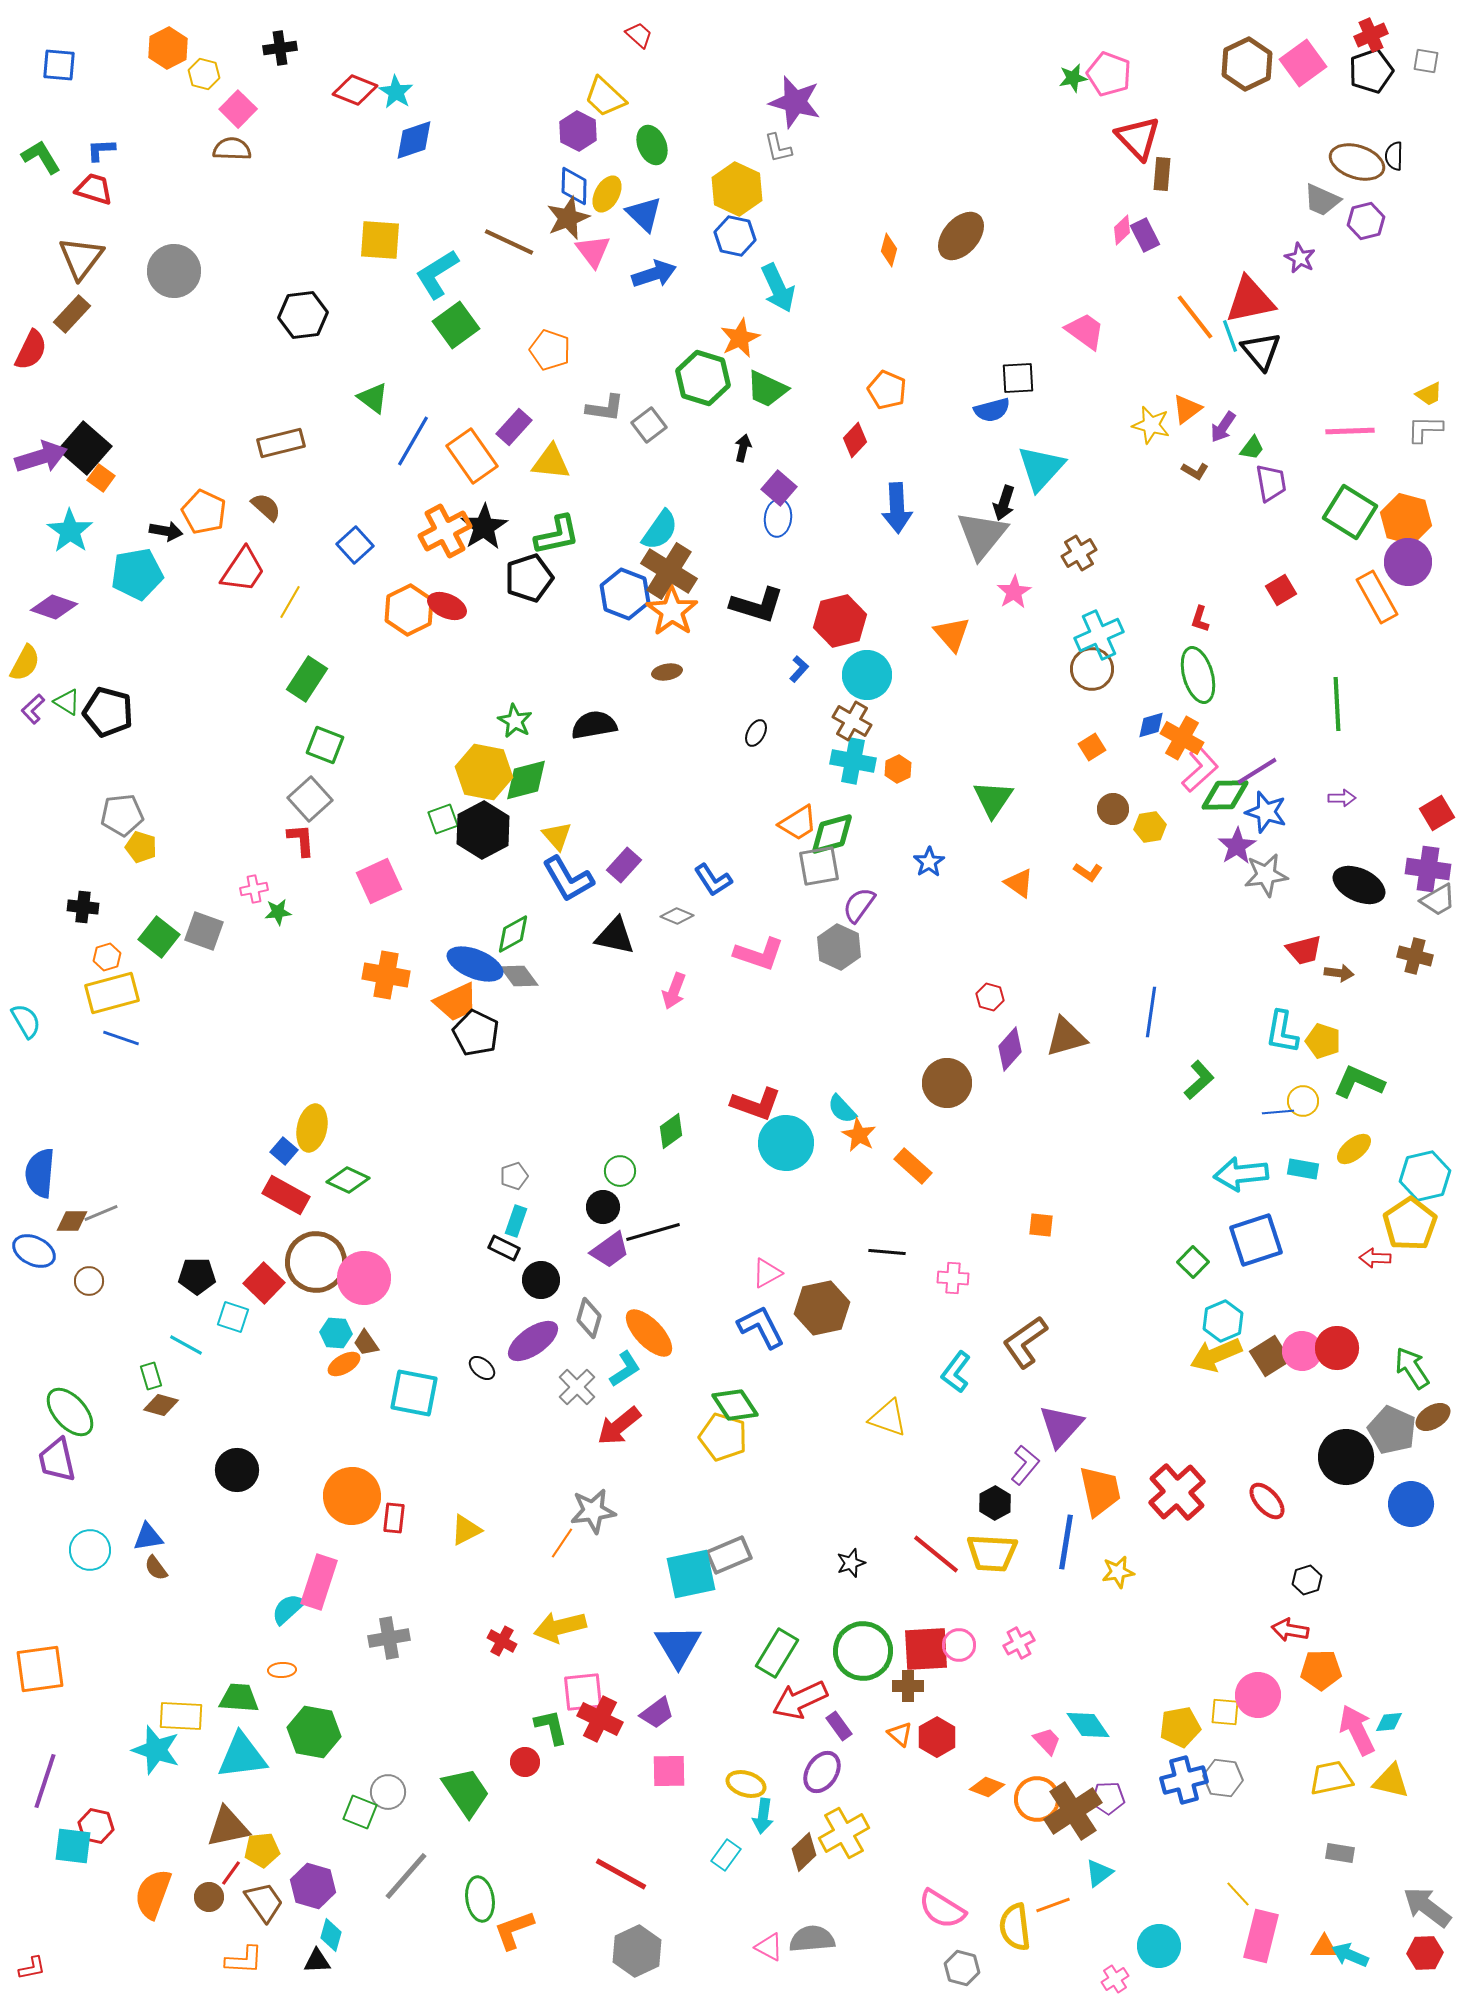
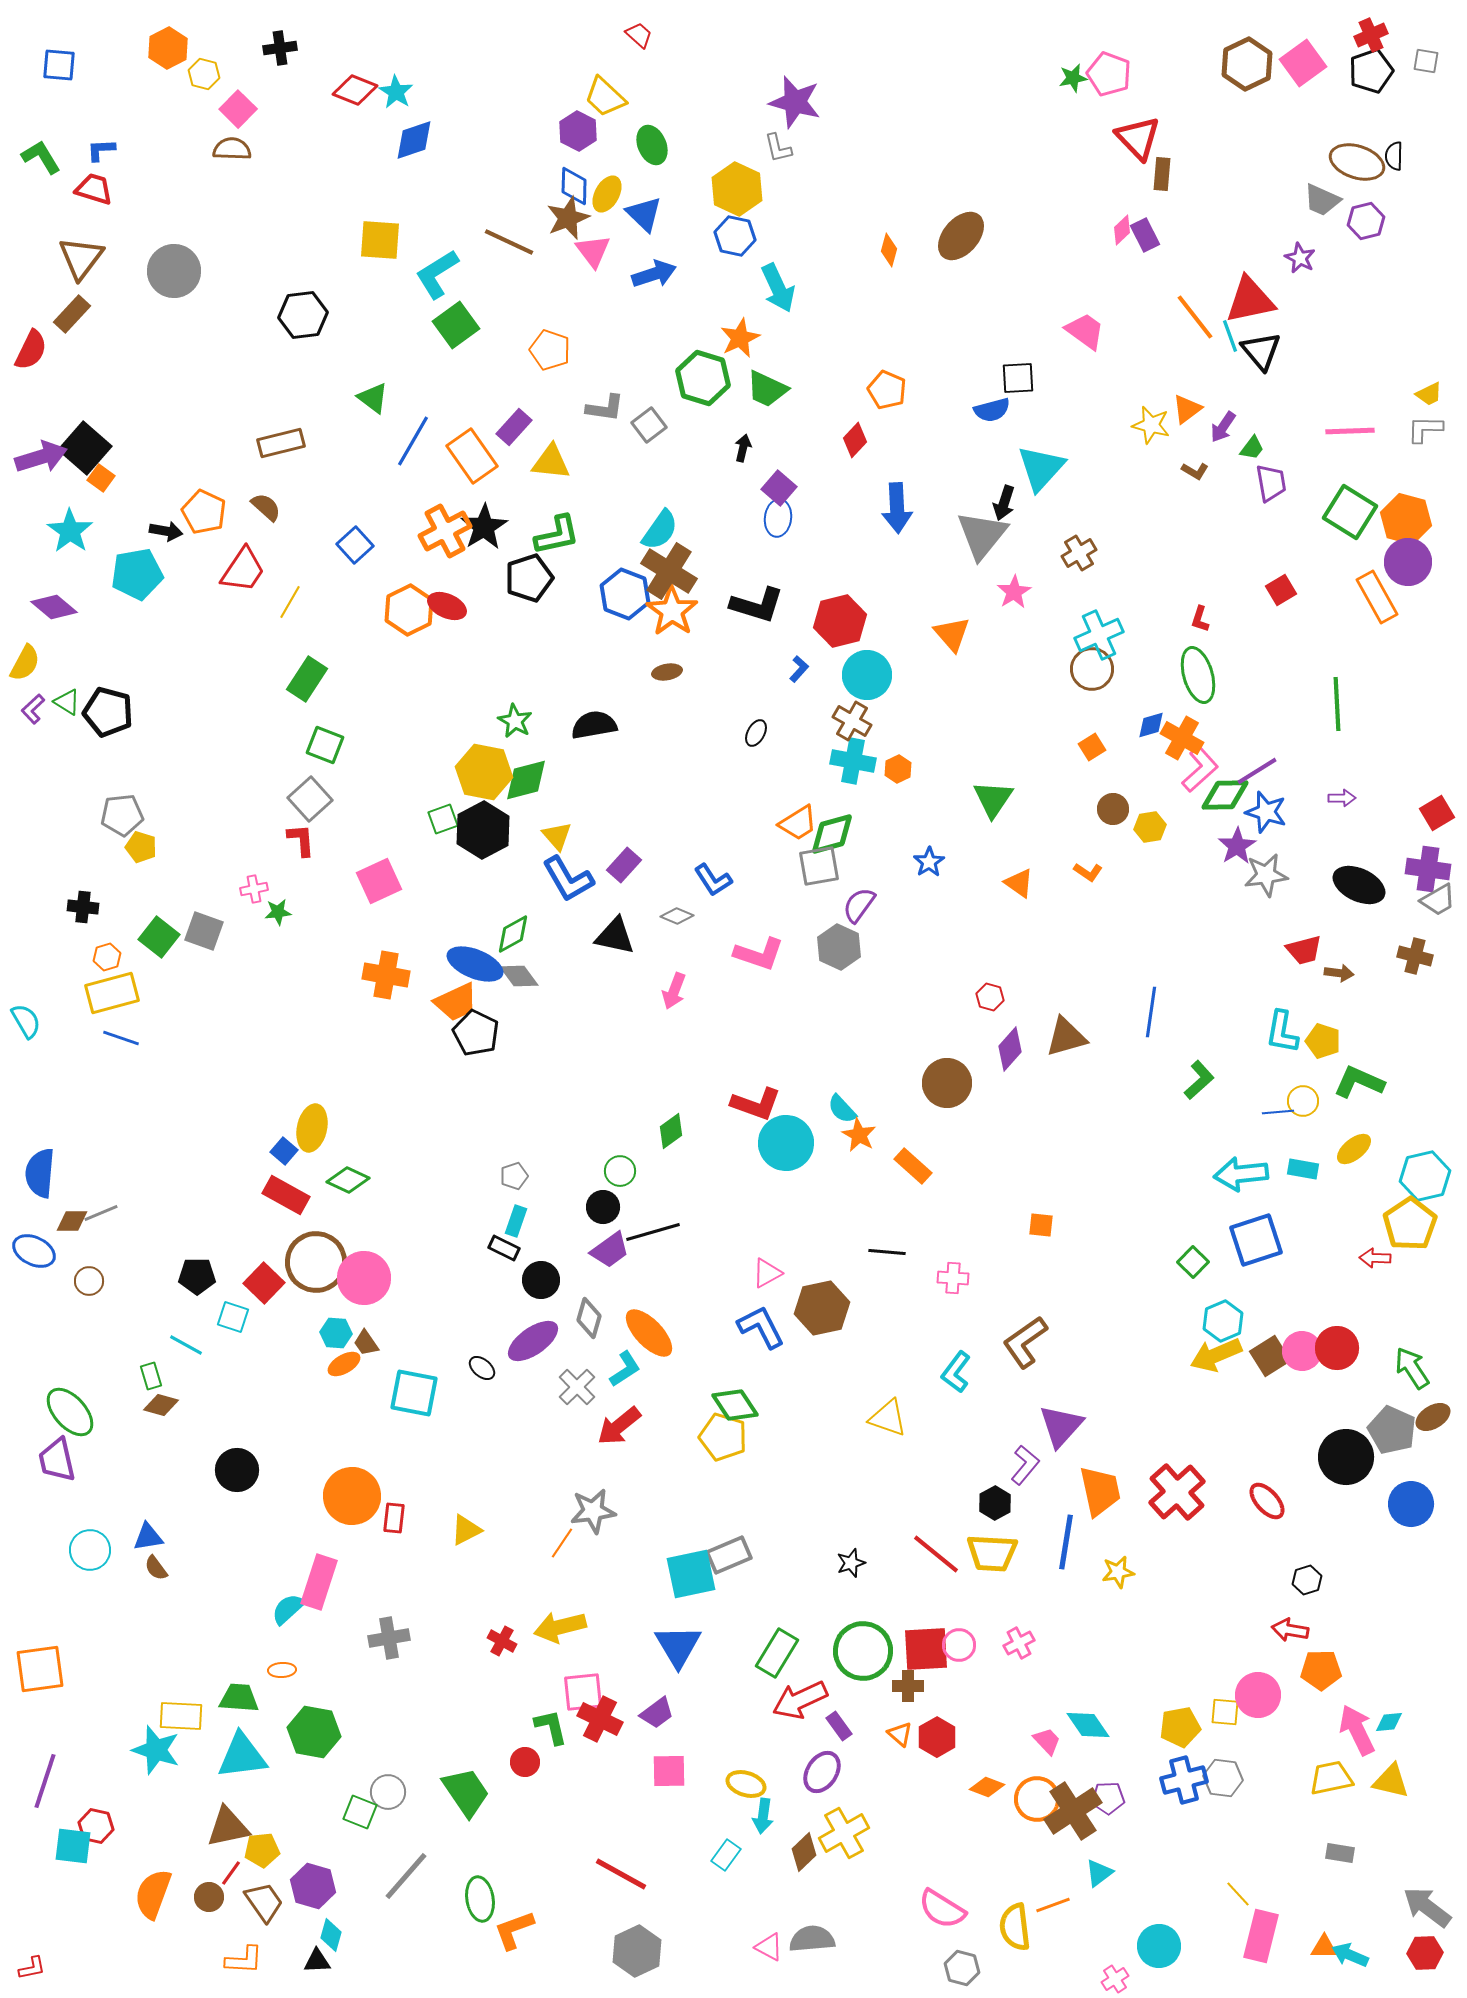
purple diamond at (54, 607): rotated 21 degrees clockwise
